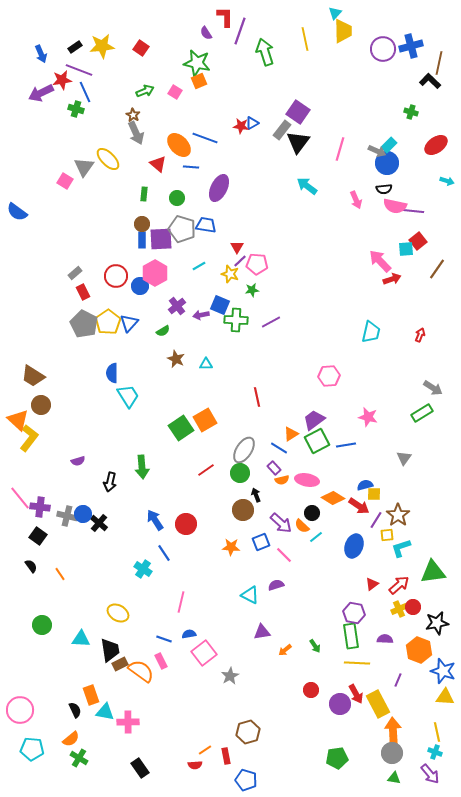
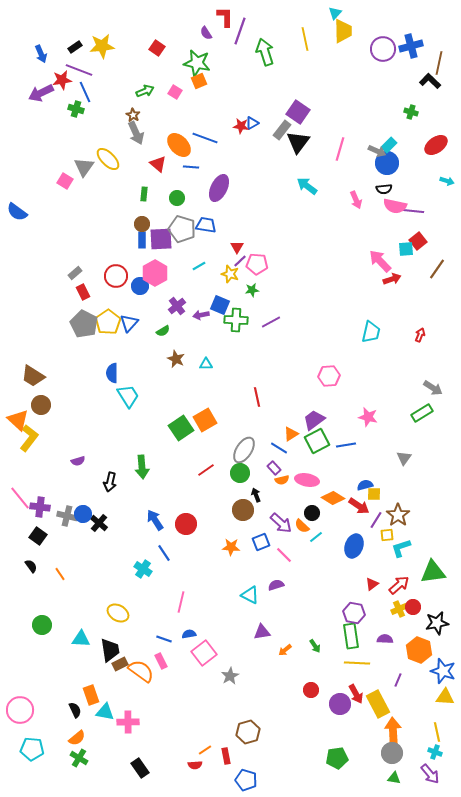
red square at (141, 48): moved 16 px right
orange semicircle at (71, 739): moved 6 px right, 1 px up
